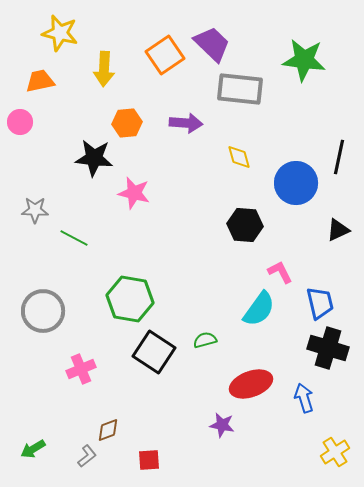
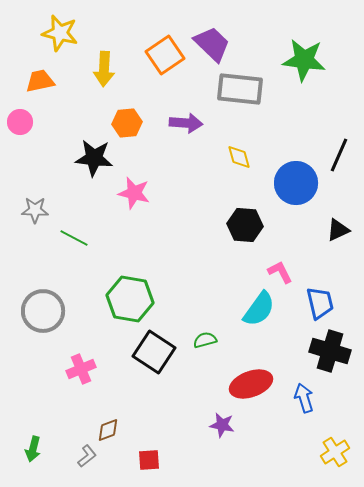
black line: moved 2 px up; rotated 12 degrees clockwise
black cross: moved 2 px right, 3 px down
green arrow: rotated 45 degrees counterclockwise
